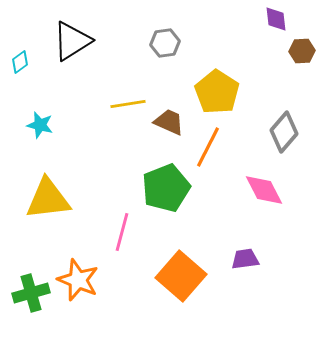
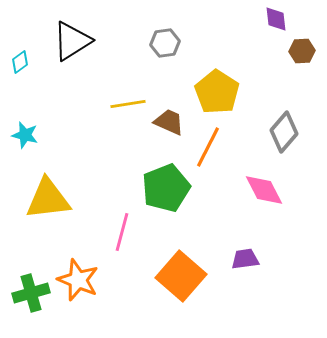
cyan star: moved 15 px left, 10 px down
